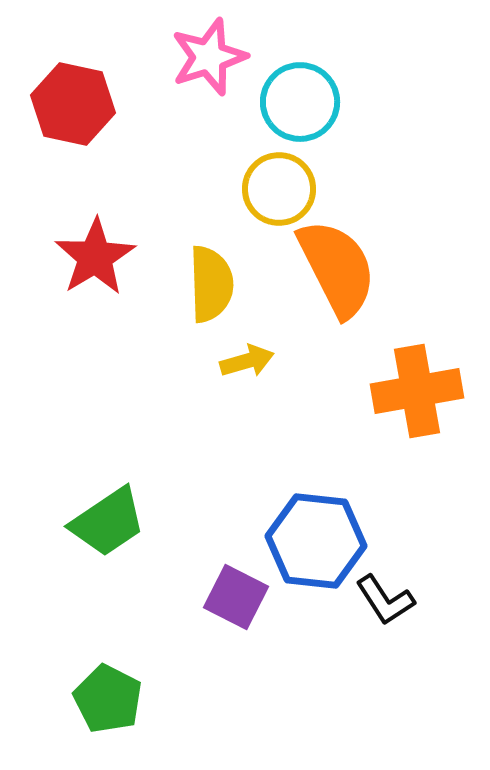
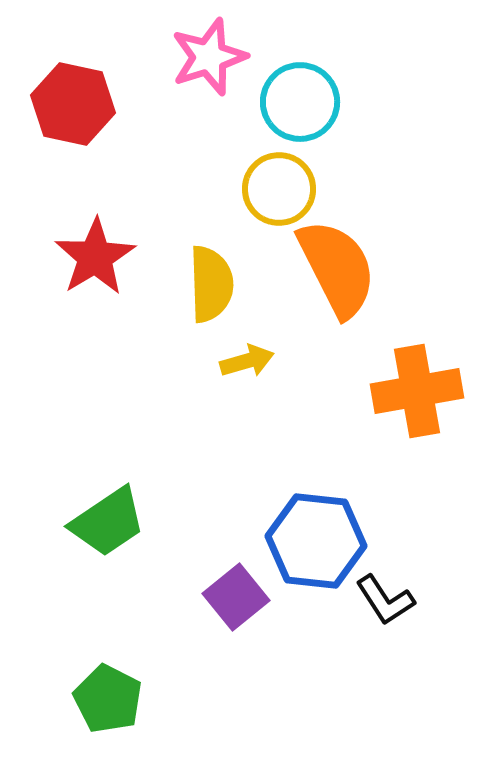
purple square: rotated 24 degrees clockwise
